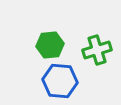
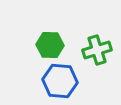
green hexagon: rotated 8 degrees clockwise
